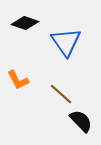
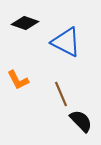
blue triangle: rotated 28 degrees counterclockwise
brown line: rotated 25 degrees clockwise
